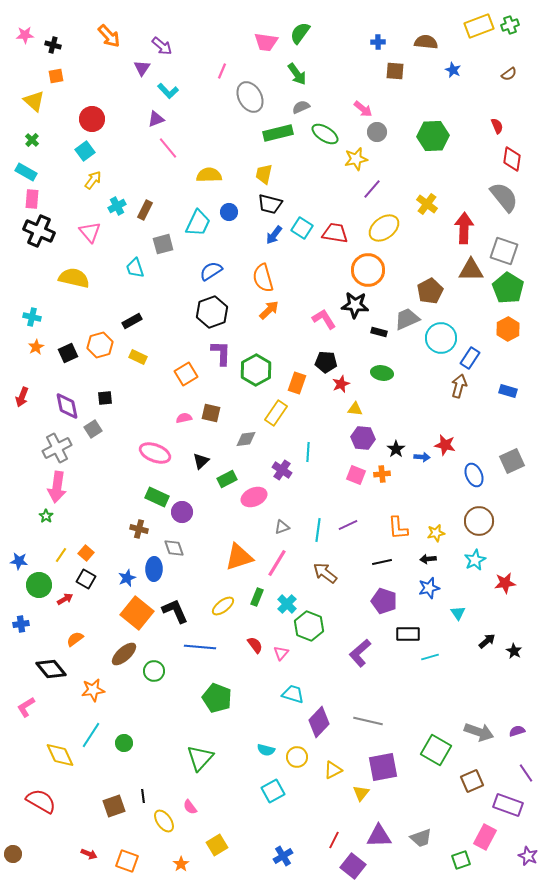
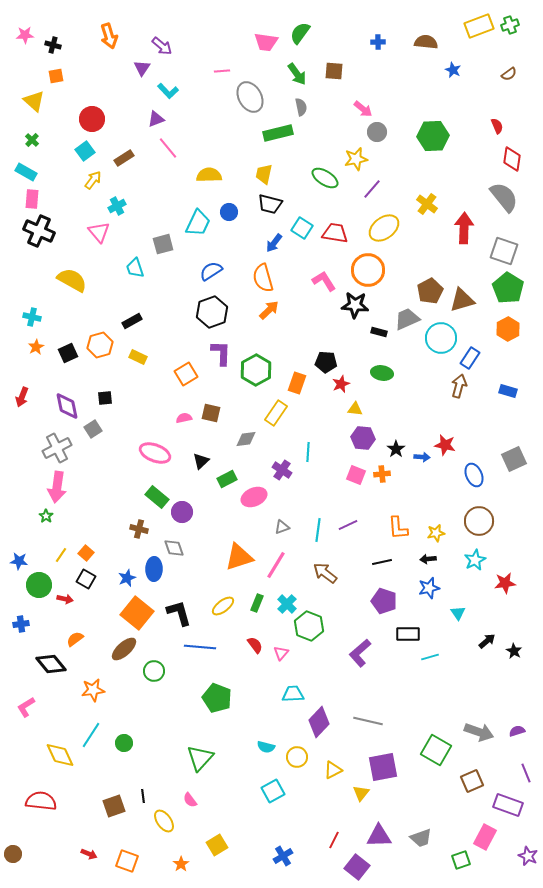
orange arrow at (109, 36): rotated 25 degrees clockwise
pink line at (222, 71): rotated 63 degrees clockwise
brown square at (395, 71): moved 61 px left
gray semicircle at (301, 107): rotated 102 degrees clockwise
green ellipse at (325, 134): moved 44 px down
brown rectangle at (145, 210): moved 21 px left, 52 px up; rotated 30 degrees clockwise
pink triangle at (90, 232): moved 9 px right
blue arrow at (274, 235): moved 8 px down
brown triangle at (471, 270): moved 9 px left, 30 px down; rotated 16 degrees counterclockwise
yellow semicircle at (74, 278): moved 2 px left, 2 px down; rotated 16 degrees clockwise
pink L-shape at (324, 319): moved 38 px up
gray square at (512, 461): moved 2 px right, 2 px up
green rectangle at (157, 497): rotated 15 degrees clockwise
pink line at (277, 563): moved 1 px left, 2 px down
green rectangle at (257, 597): moved 6 px down
red arrow at (65, 599): rotated 42 degrees clockwise
black L-shape at (175, 611): moved 4 px right, 2 px down; rotated 8 degrees clockwise
brown ellipse at (124, 654): moved 5 px up
black diamond at (51, 669): moved 5 px up
cyan trapezoid at (293, 694): rotated 20 degrees counterclockwise
cyan semicircle at (266, 750): moved 3 px up
purple line at (526, 773): rotated 12 degrees clockwise
red semicircle at (41, 801): rotated 24 degrees counterclockwise
pink semicircle at (190, 807): moved 7 px up
purple square at (353, 866): moved 4 px right, 1 px down
